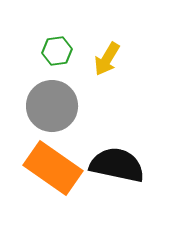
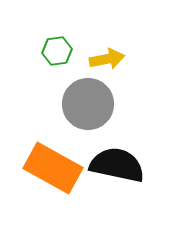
yellow arrow: rotated 132 degrees counterclockwise
gray circle: moved 36 px right, 2 px up
orange rectangle: rotated 6 degrees counterclockwise
